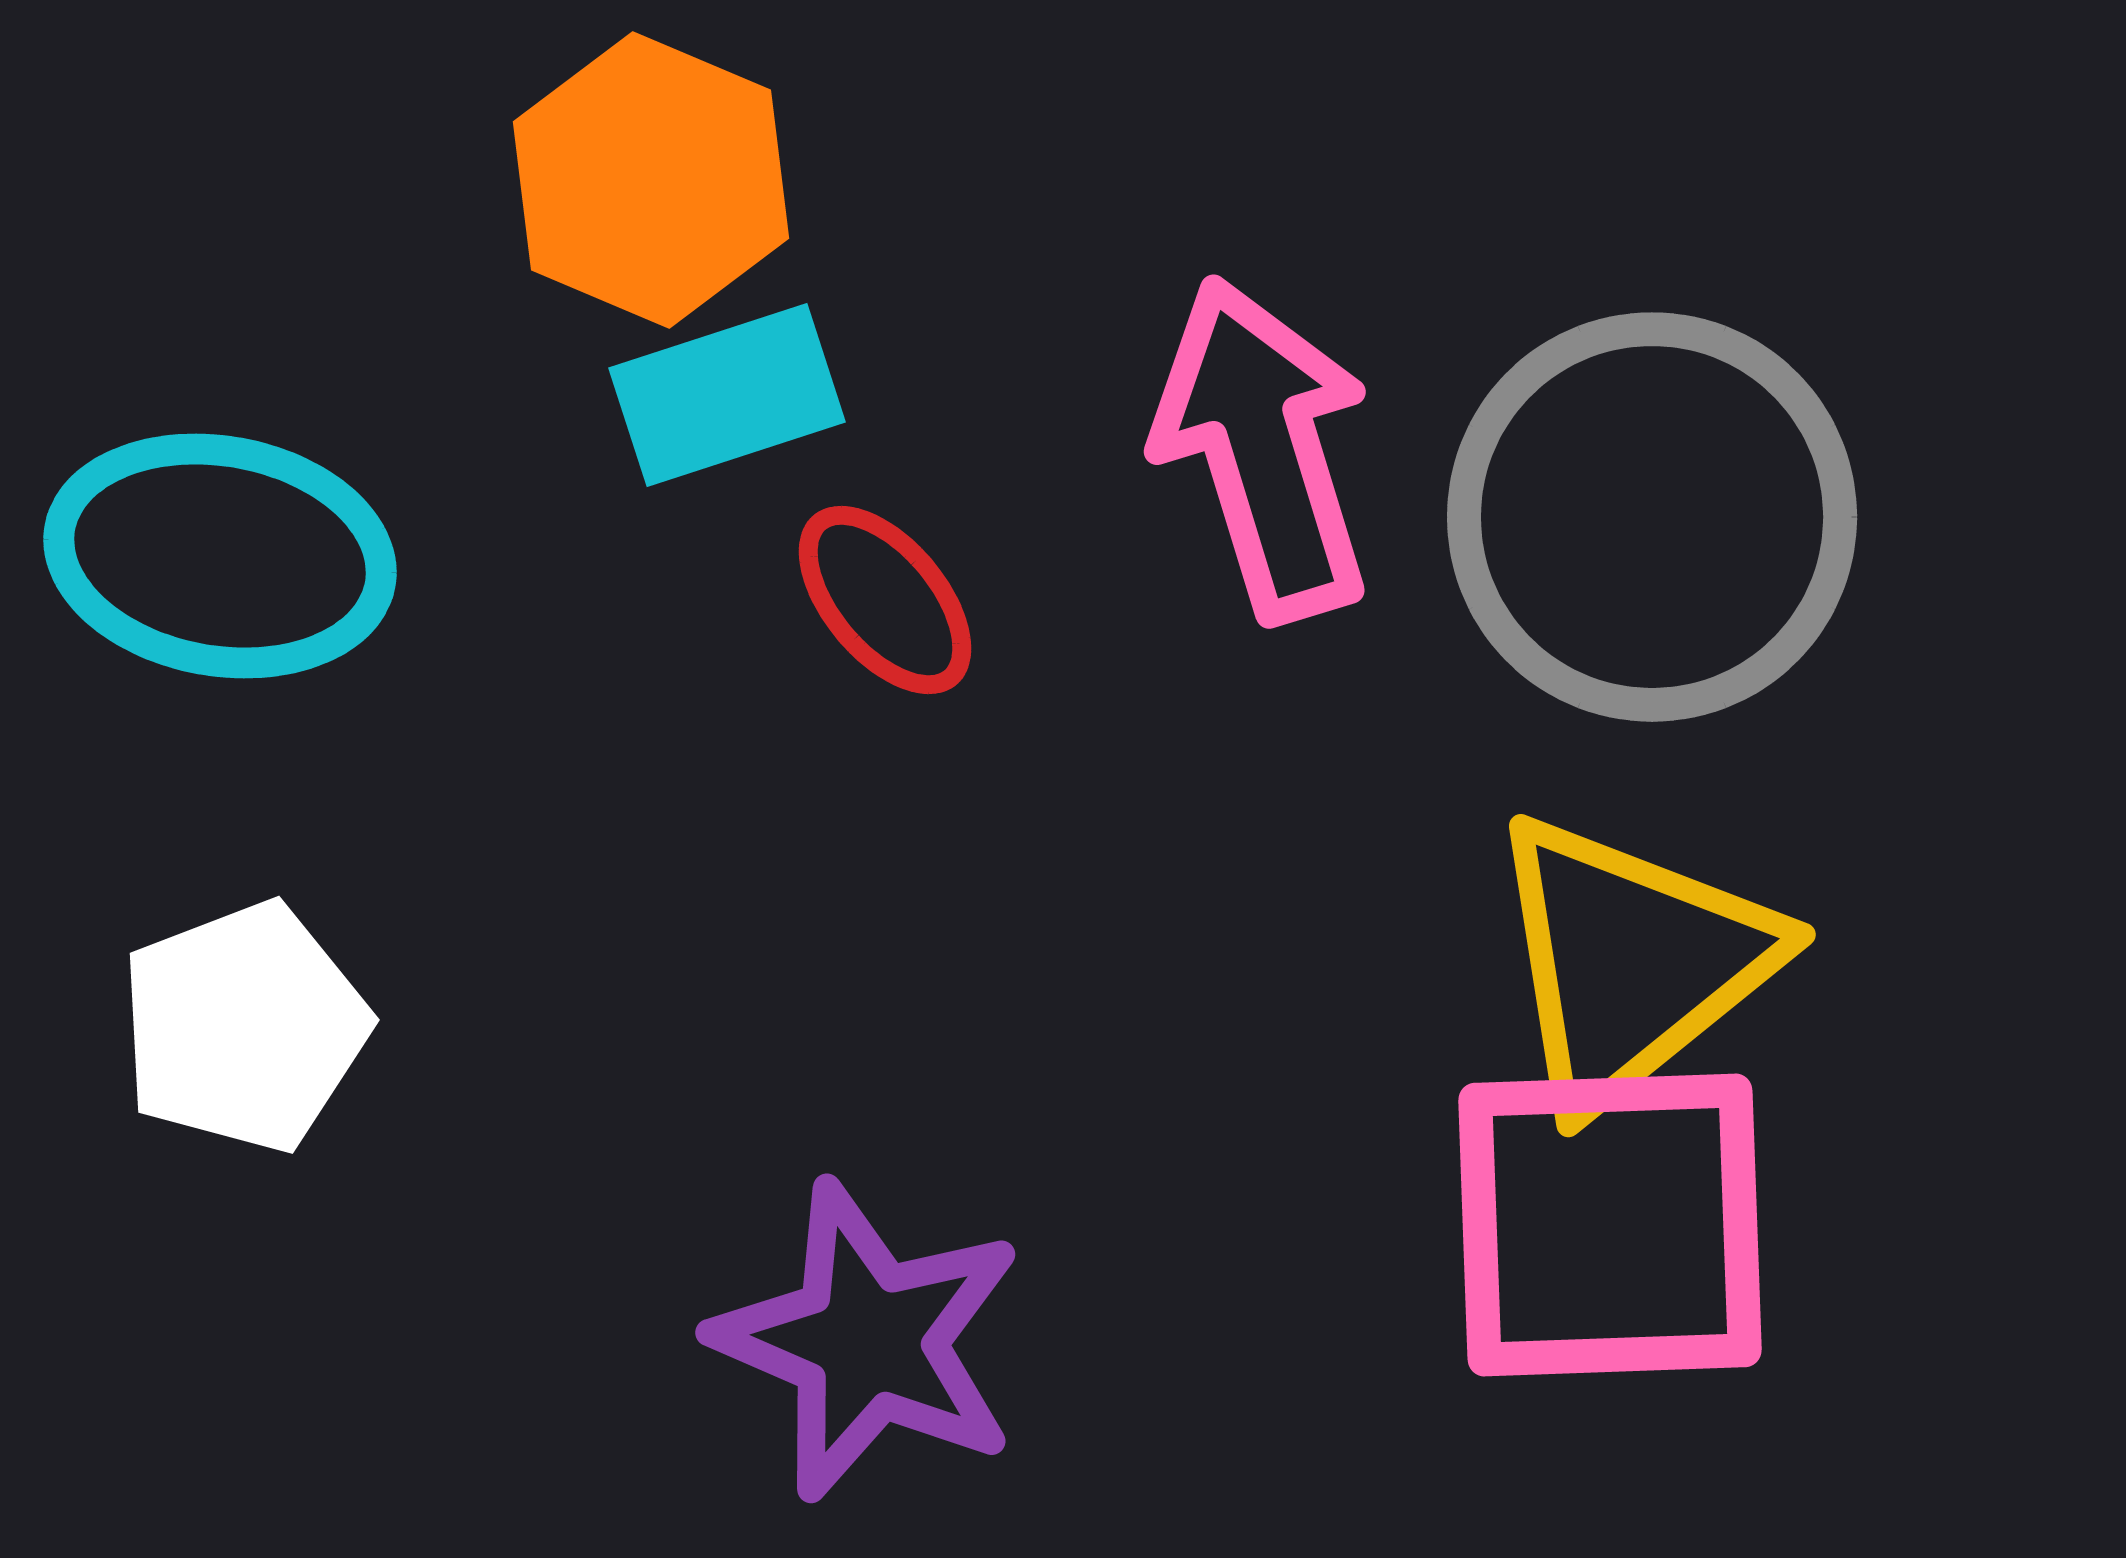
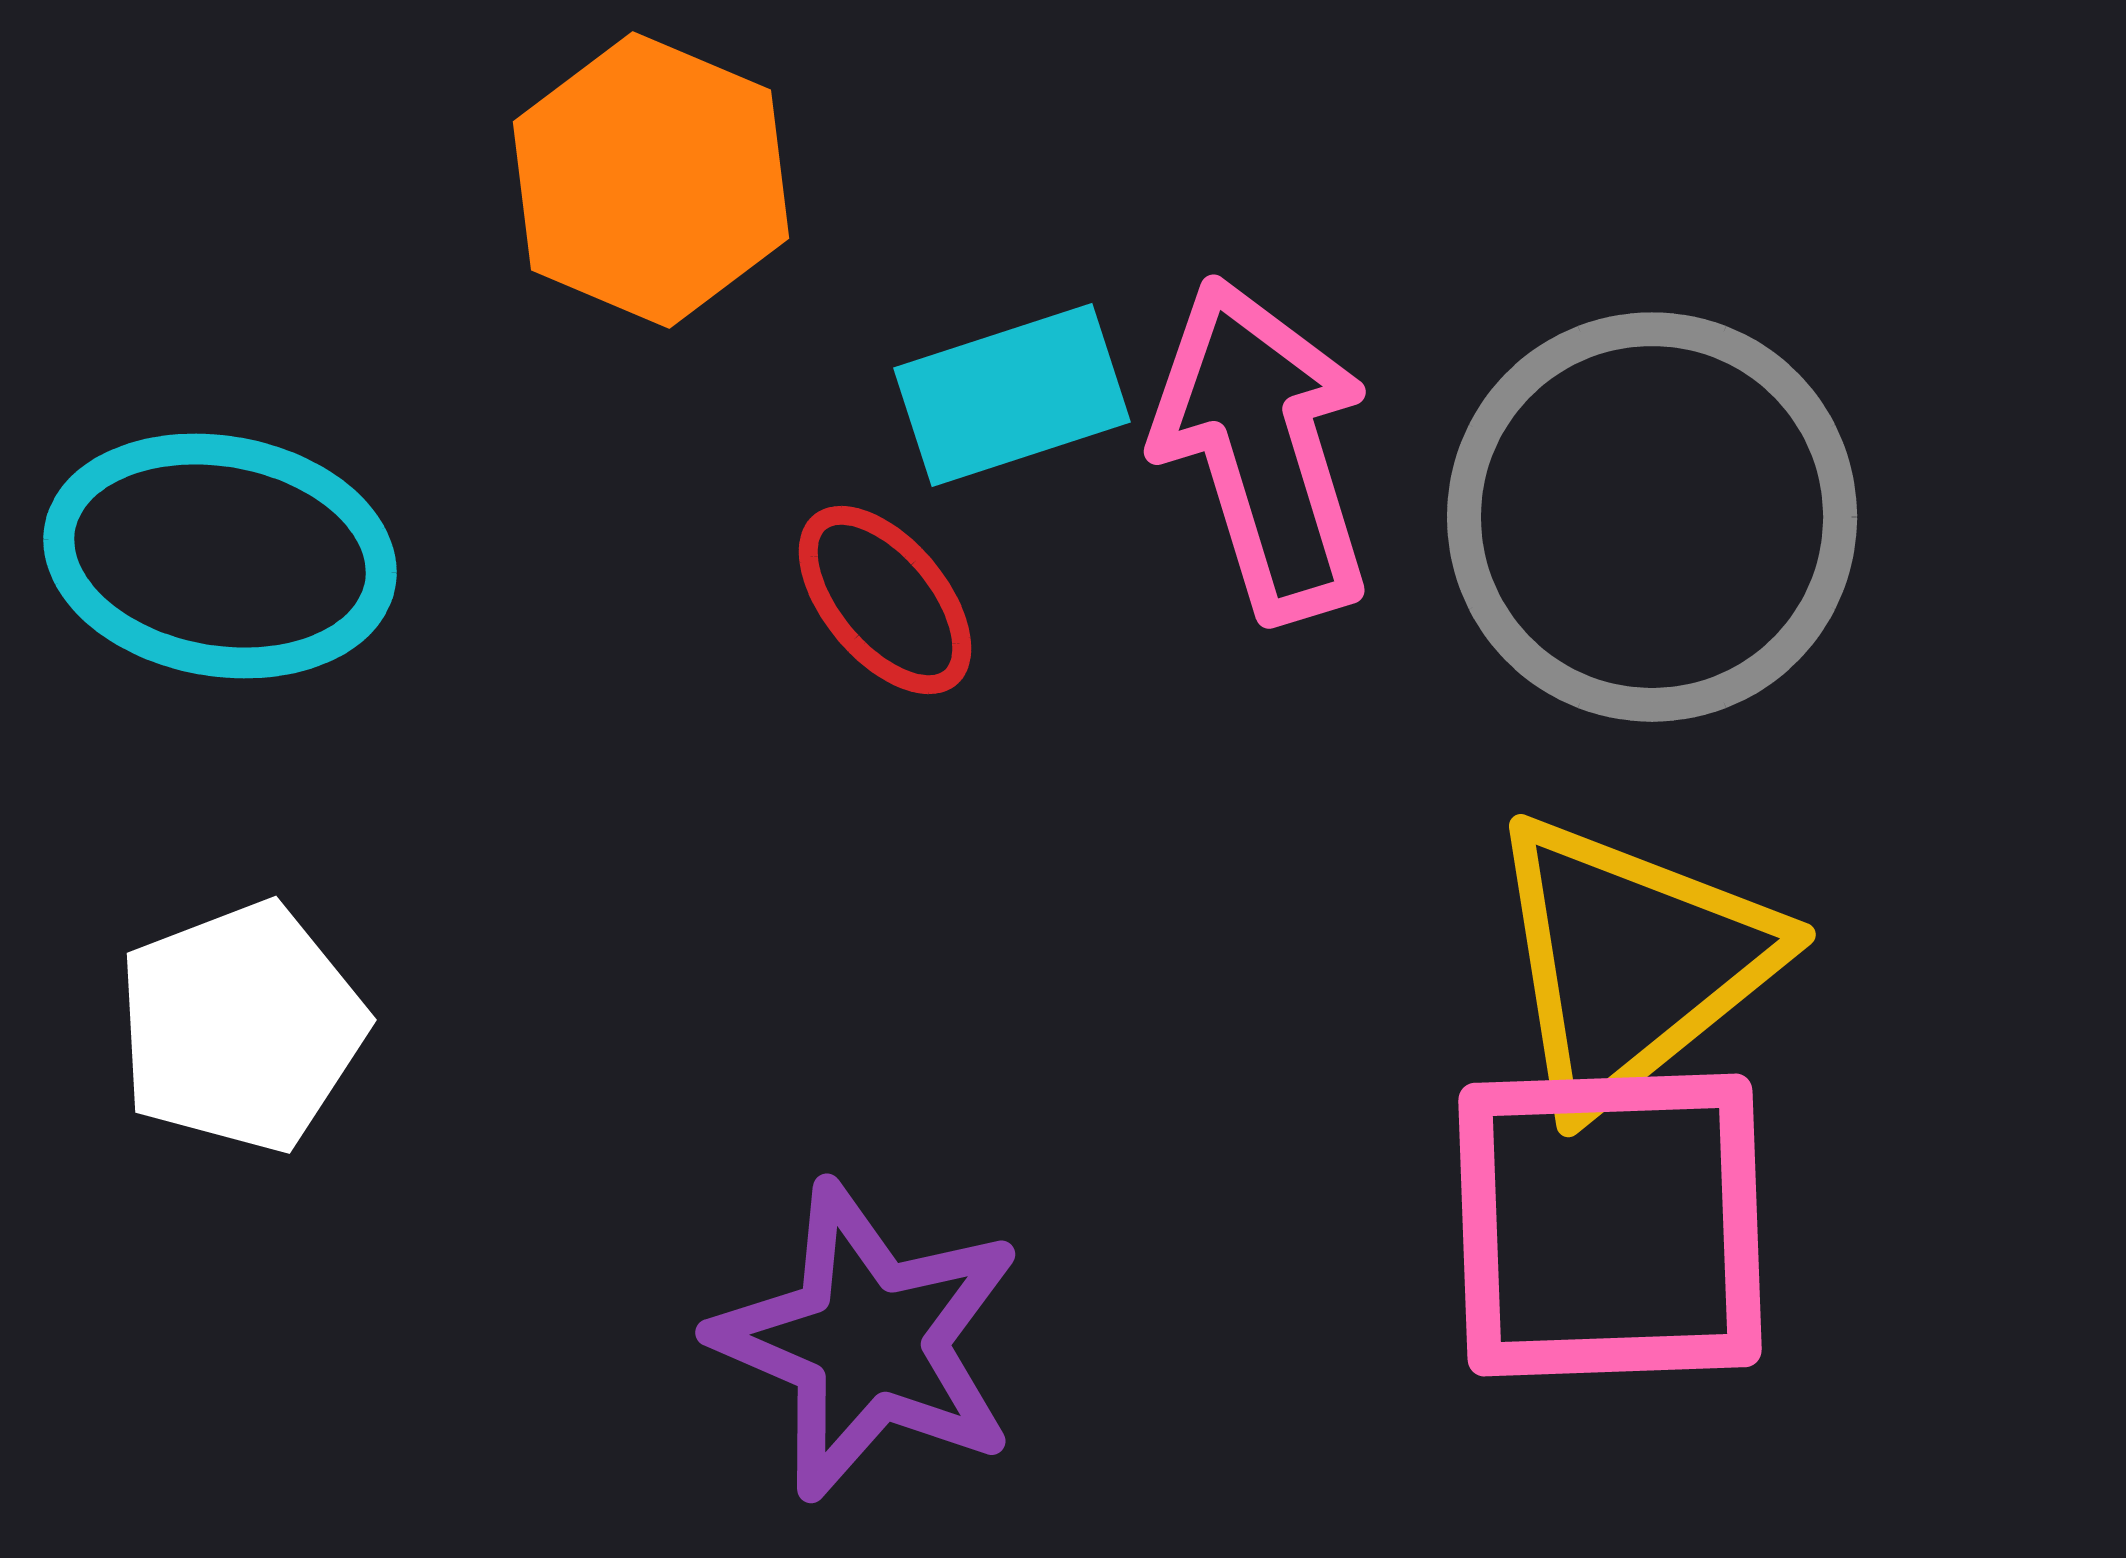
cyan rectangle: moved 285 px right
white pentagon: moved 3 px left
